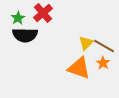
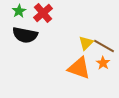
green star: moved 1 px right, 7 px up
black semicircle: rotated 10 degrees clockwise
